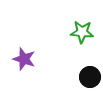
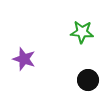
black circle: moved 2 px left, 3 px down
